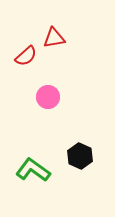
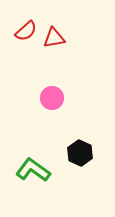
red semicircle: moved 25 px up
pink circle: moved 4 px right, 1 px down
black hexagon: moved 3 px up
